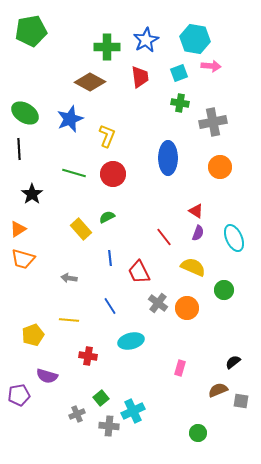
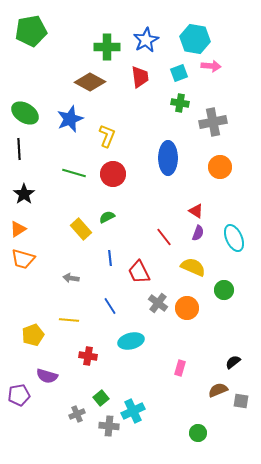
black star at (32, 194): moved 8 px left
gray arrow at (69, 278): moved 2 px right
